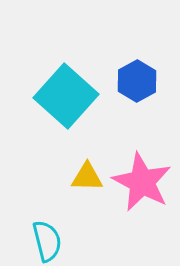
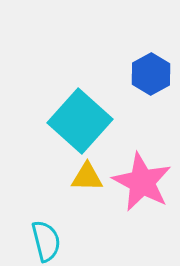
blue hexagon: moved 14 px right, 7 px up
cyan square: moved 14 px right, 25 px down
cyan semicircle: moved 1 px left
